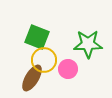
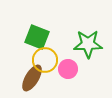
yellow circle: moved 1 px right
